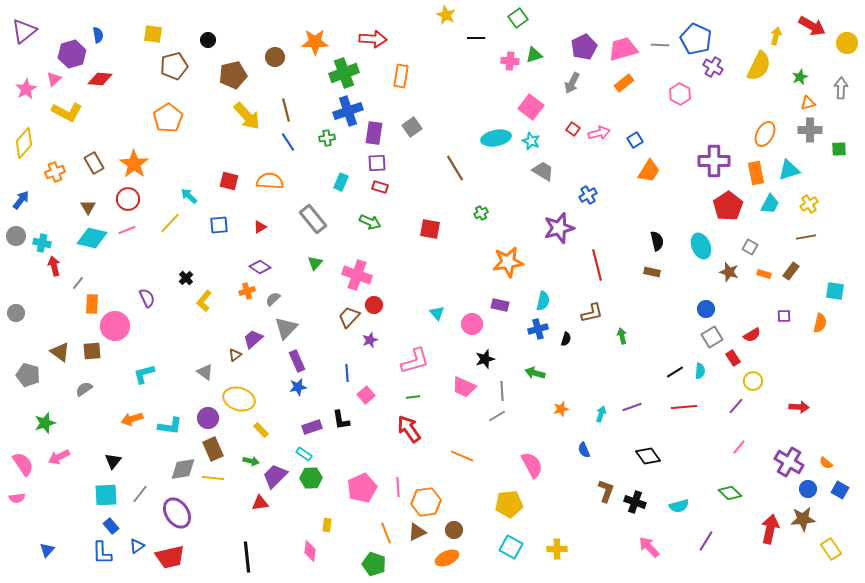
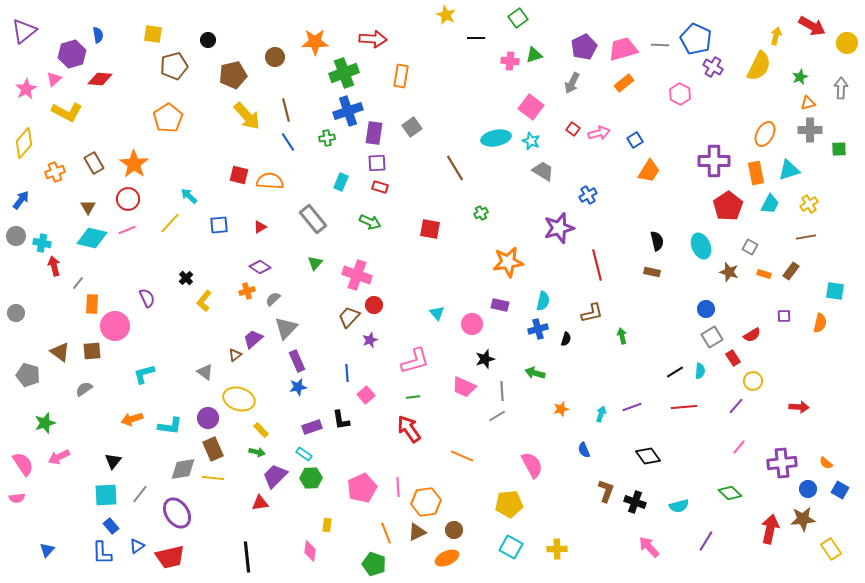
red square at (229, 181): moved 10 px right, 6 px up
green arrow at (251, 461): moved 6 px right, 9 px up
purple cross at (789, 462): moved 7 px left, 1 px down; rotated 36 degrees counterclockwise
